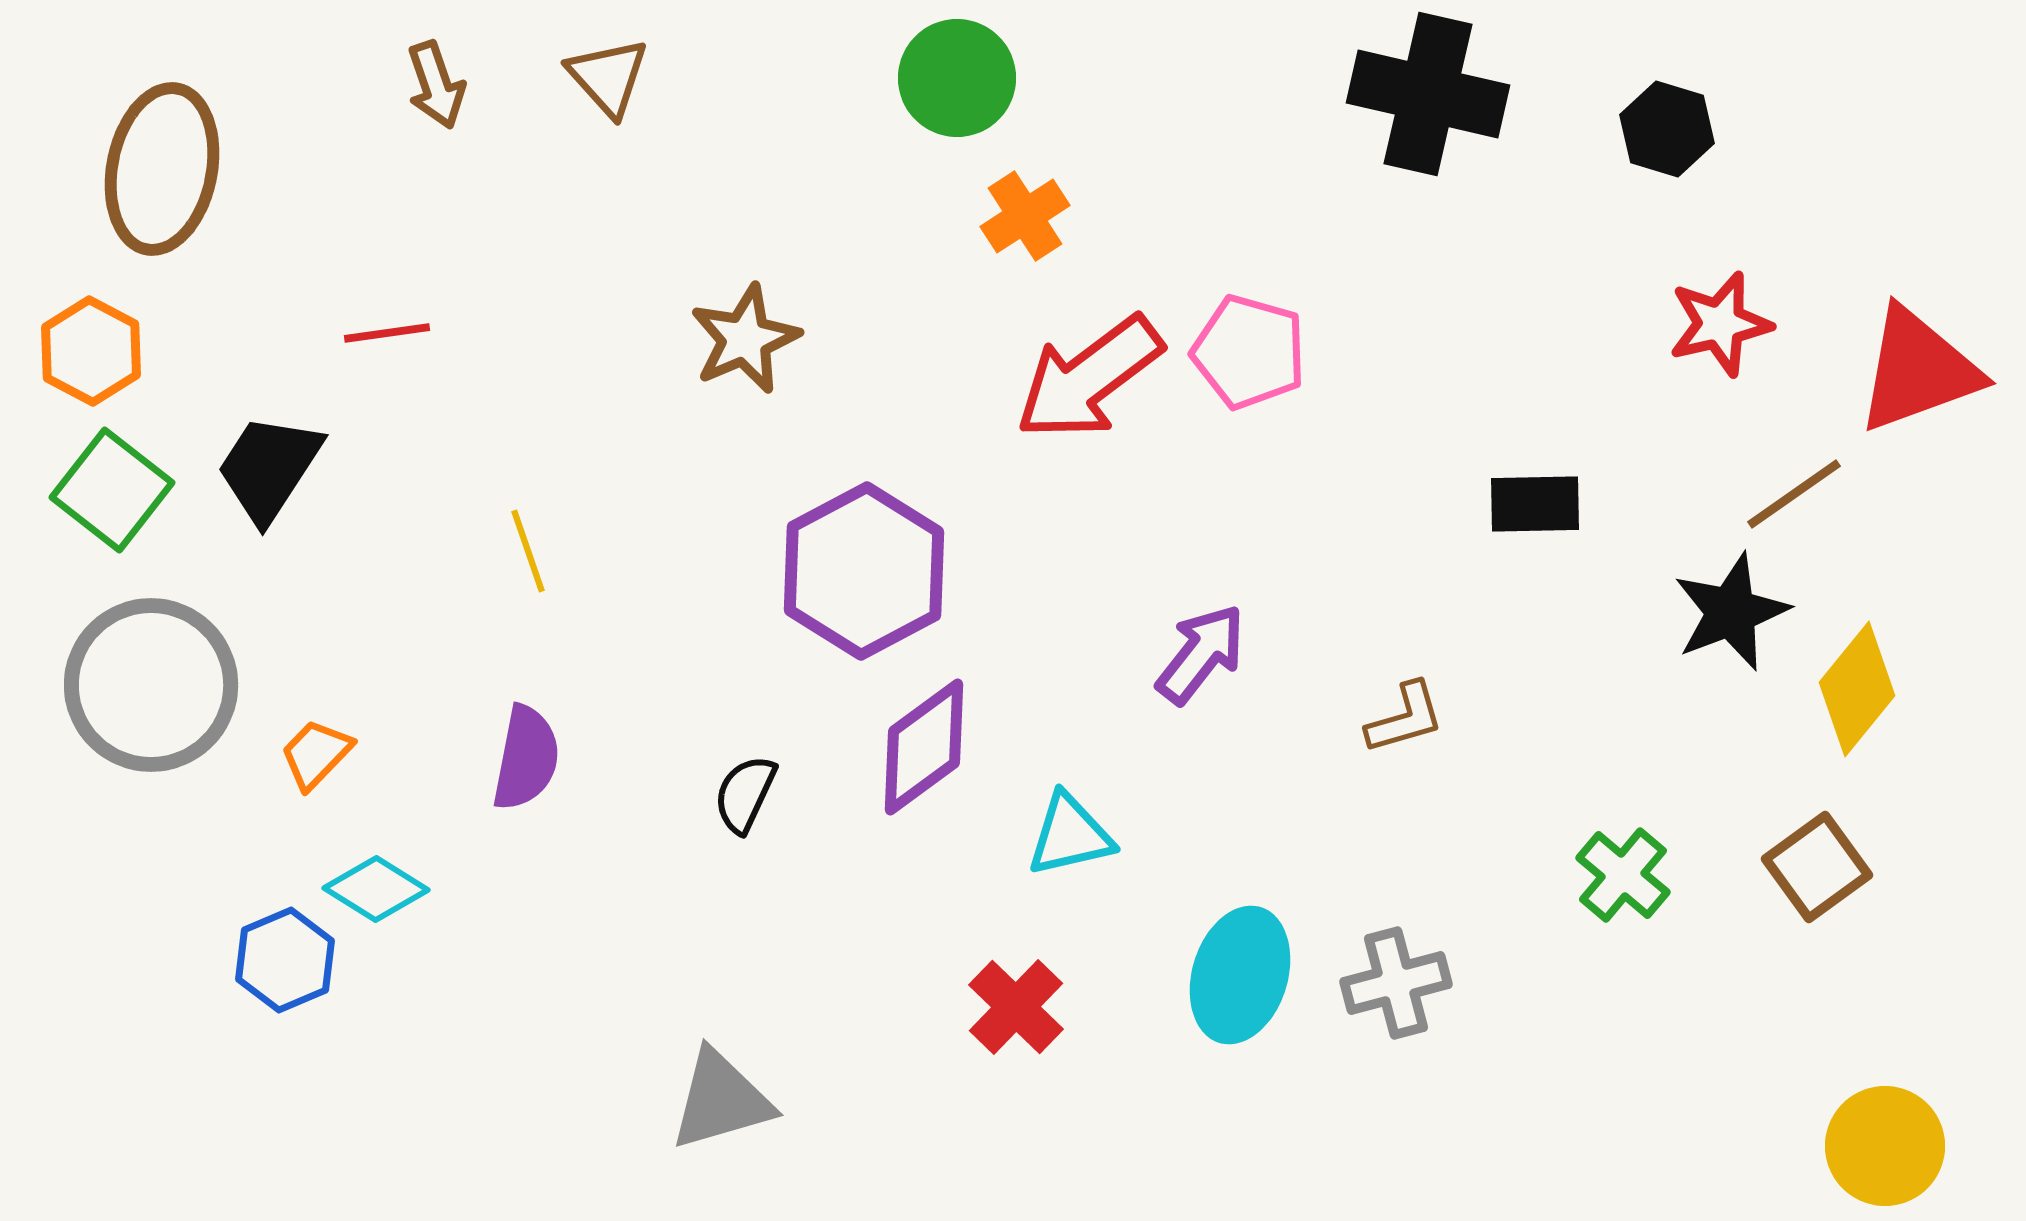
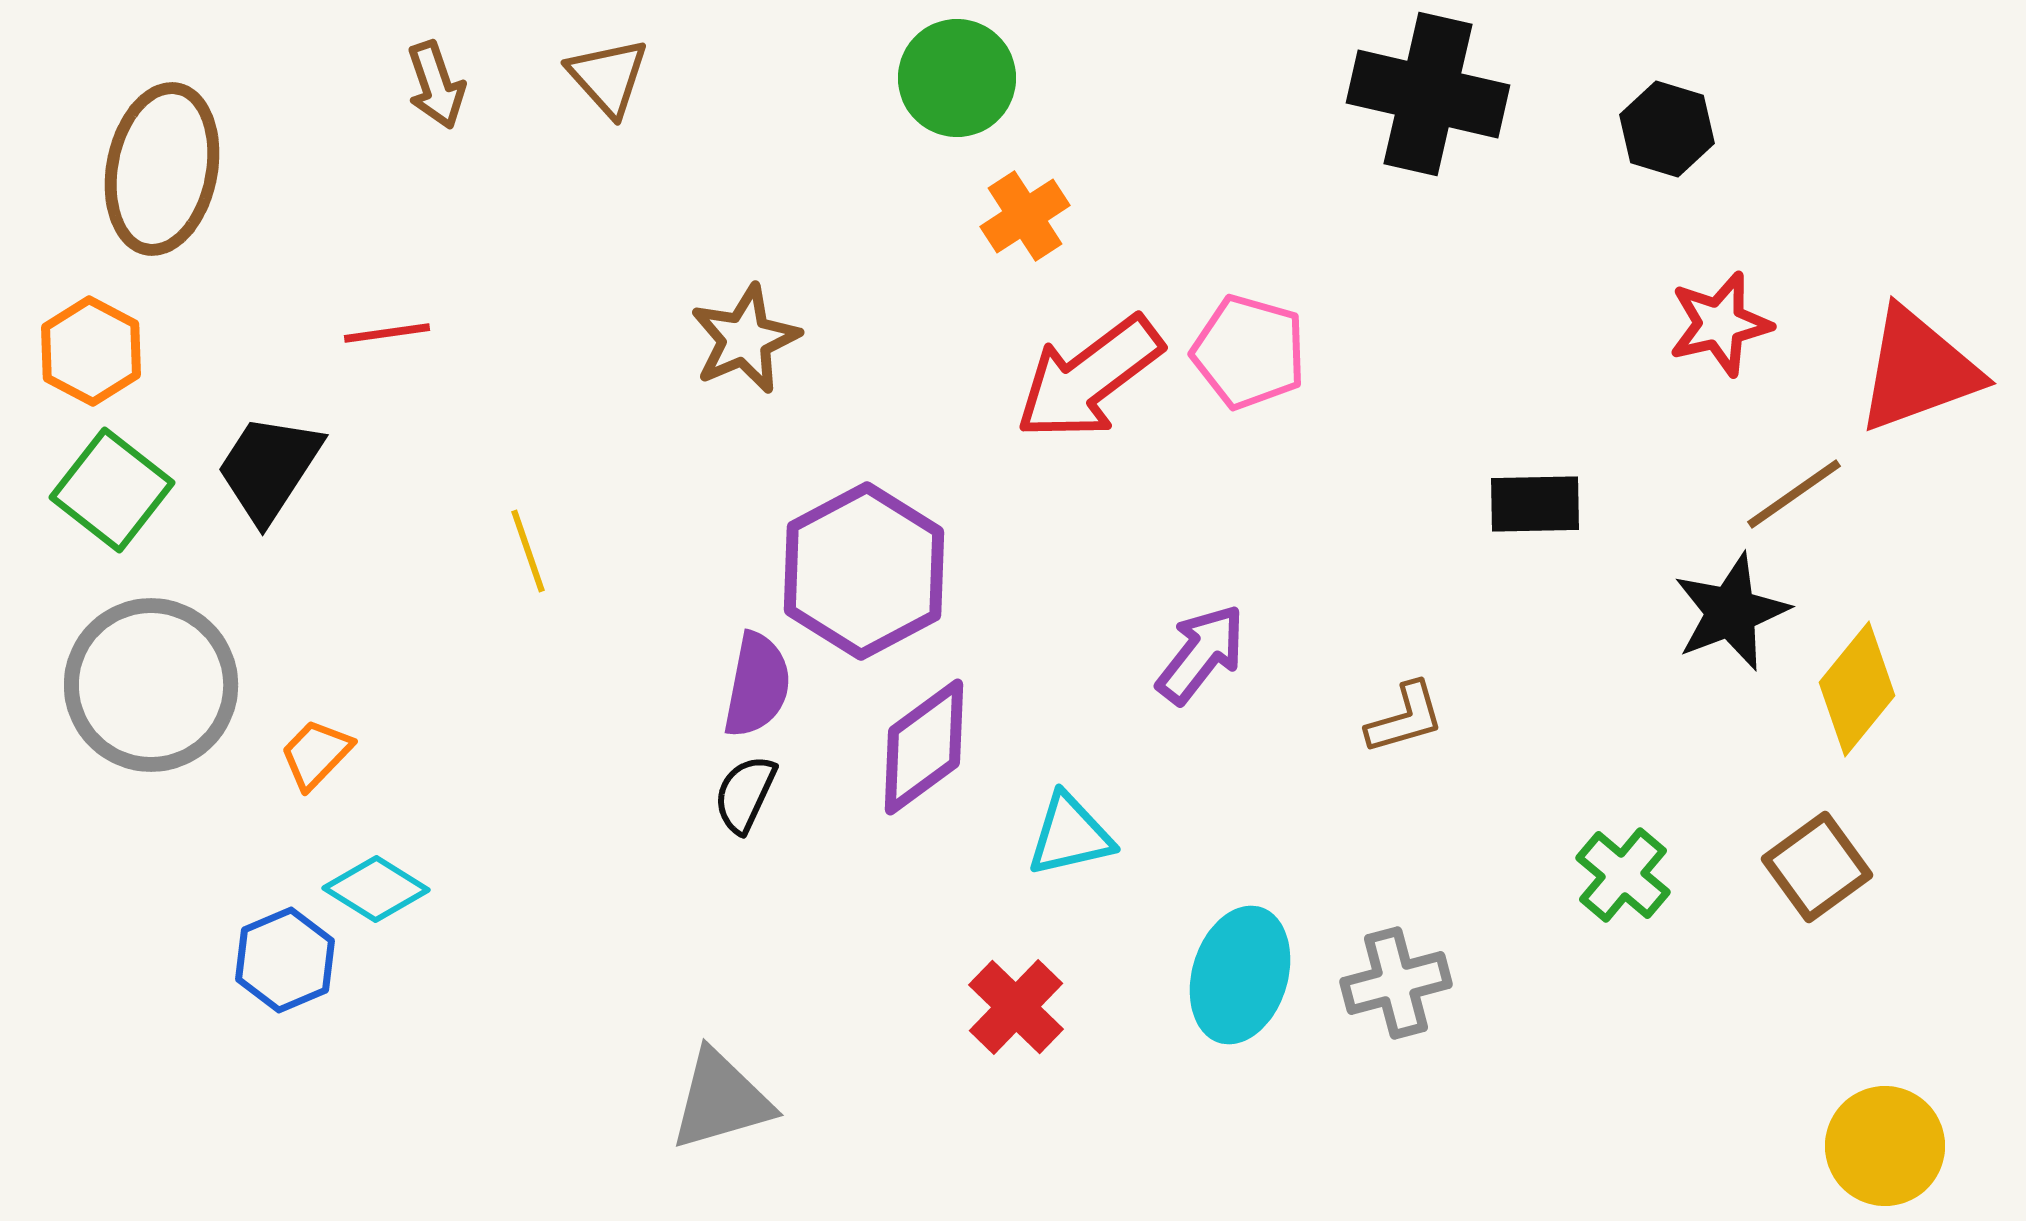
purple semicircle: moved 231 px right, 73 px up
